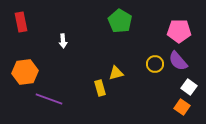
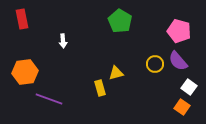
red rectangle: moved 1 px right, 3 px up
pink pentagon: rotated 15 degrees clockwise
